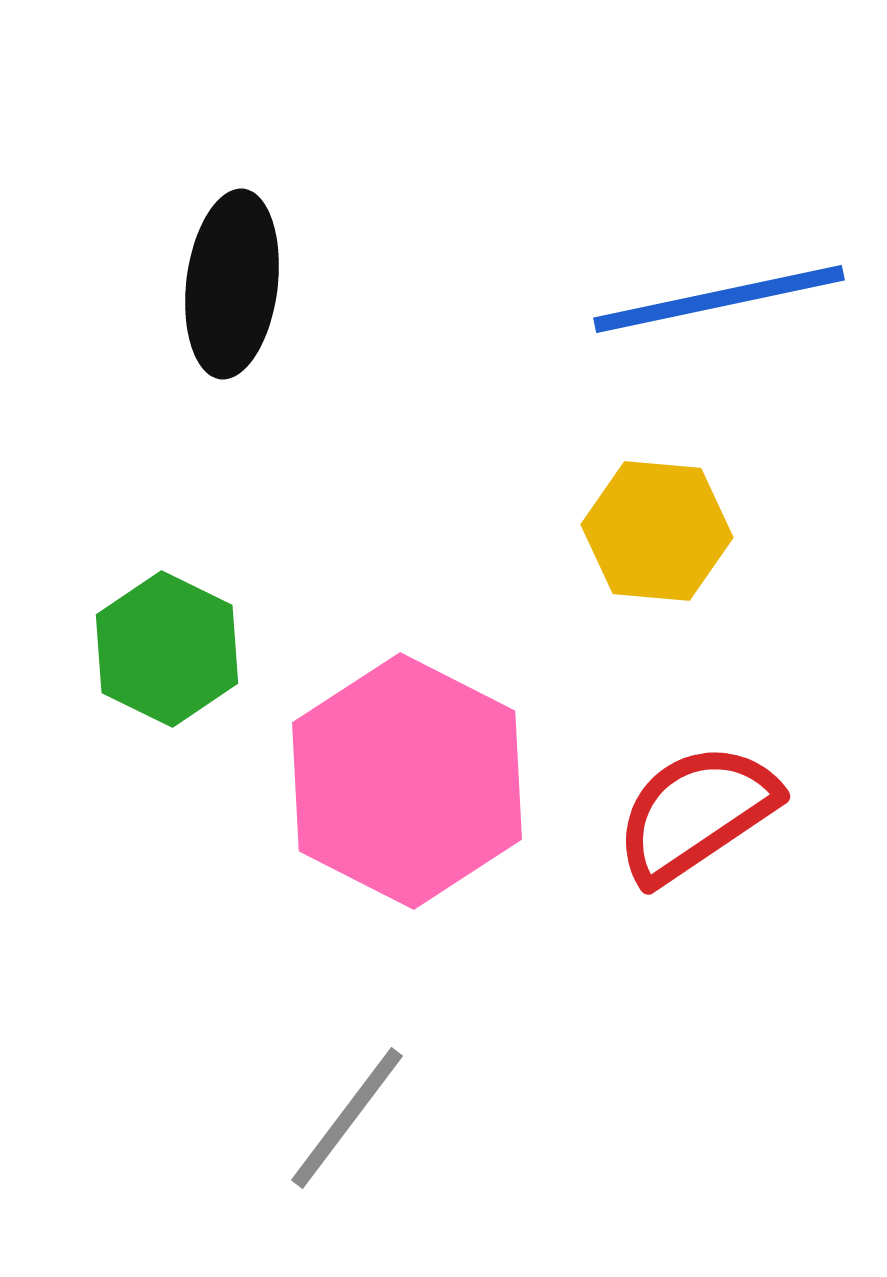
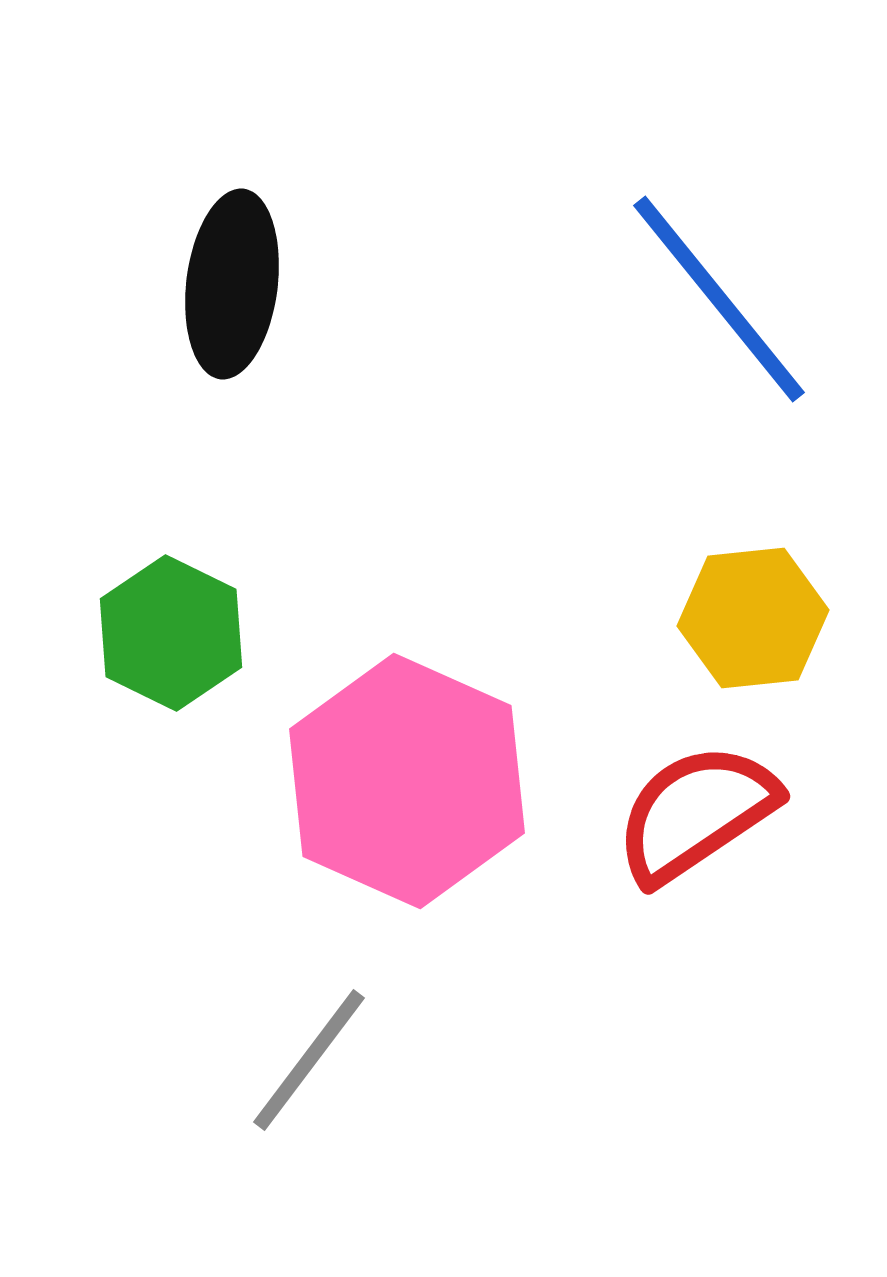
blue line: rotated 63 degrees clockwise
yellow hexagon: moved 96 px right, 87 px down; rotated 11 degrees counterclockwise
green hexagon: moved 4 px right, 16 px up
pink hexagon: rotated 3 degrees counterclockwise
gray line: moved 38 px left, 58 px up
